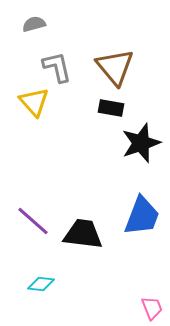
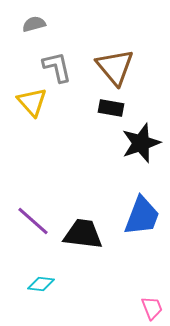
yellow triangle: moved 2 px left
